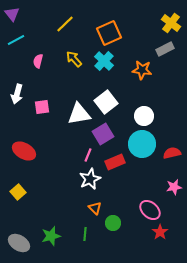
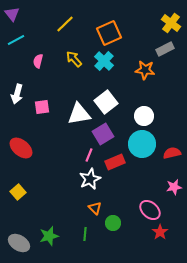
orange star: moved 3 px right
red ellipse: moved 3 px left, 3 px up; rotated 10 degrees clockwise
pink line: moved 1 px right
green star: moved 2 px left
